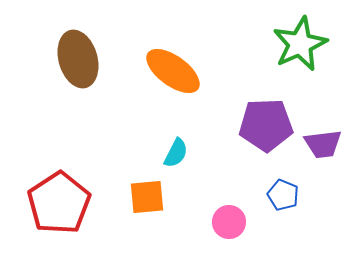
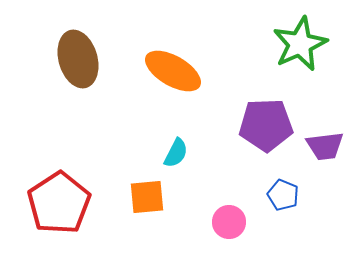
orange ellipse: rotated 6 degrees counterclockwise
purple trapezoid: moved 2 px right, 2 px down
